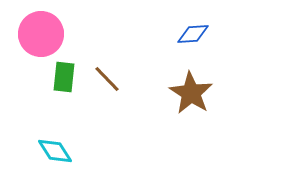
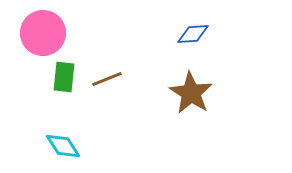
pink circle: moved 2 px right, 1 px up
brown line: rotated 68 degrees counterclockwise
cyan diamond: moved 8 px right, 5 px up
